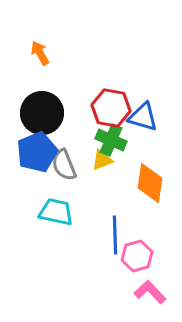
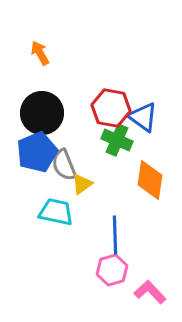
blue triangle: rotated 20 degrees clockwise
green cross: moved 6 px right
yellow triangle: moved 20 px left, 24 px down; rotated 15 degrees counterclockwise
orange diamond: moved 3 px up
pink hexagon: moved 25 px left, 14 px down
